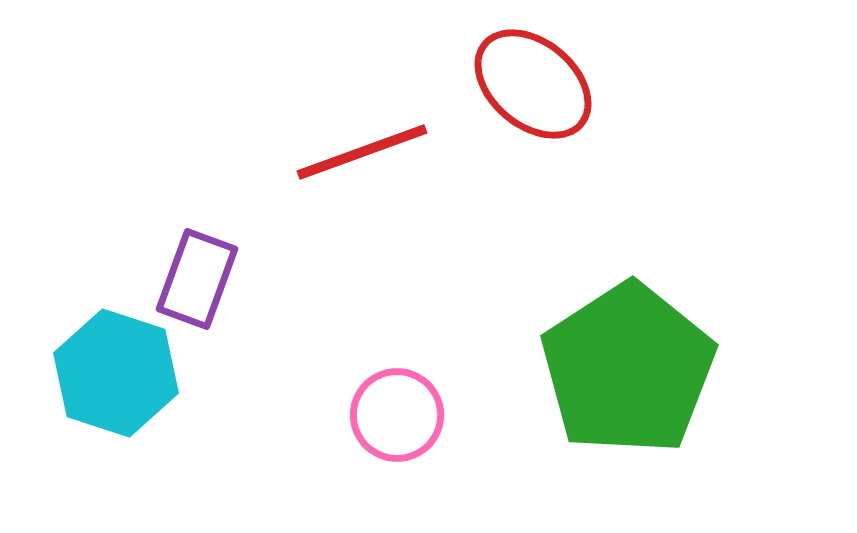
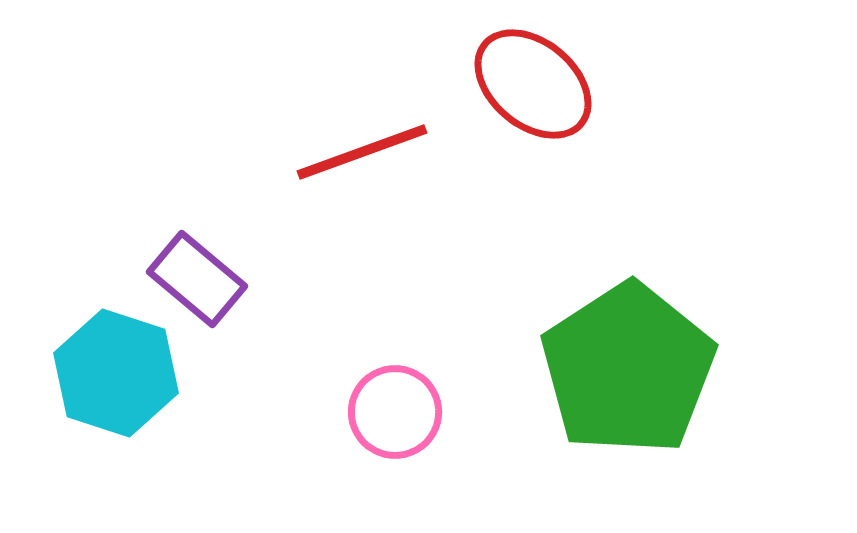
purple rectangle: rotated 70 degrees counterclockwise
pink circle: moved 2 px left, 3 px up
